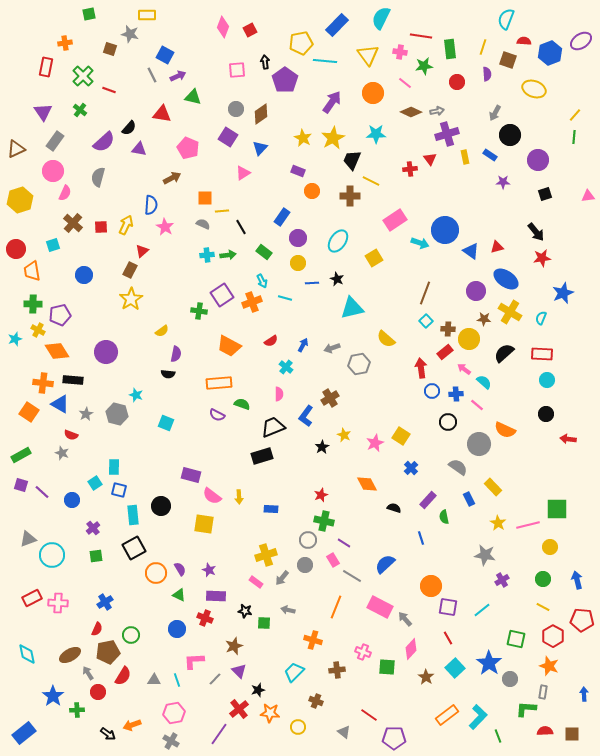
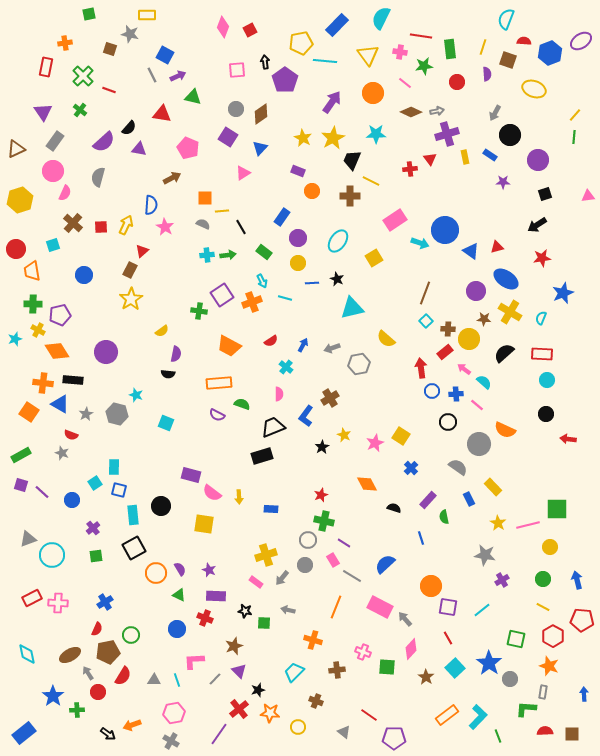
black arrow at (536, 232): moved 1 px right, 7 px up; rotated 96 degrees clockwise
pink semicircle at (212, 496): moved 3 px up
